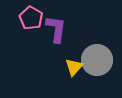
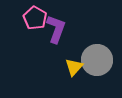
pink pentagon: moved 4 px right
purple L-shape: rotated 12 degrees clockwise
